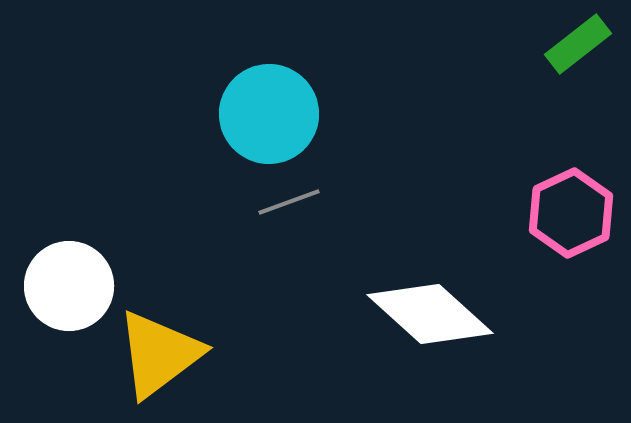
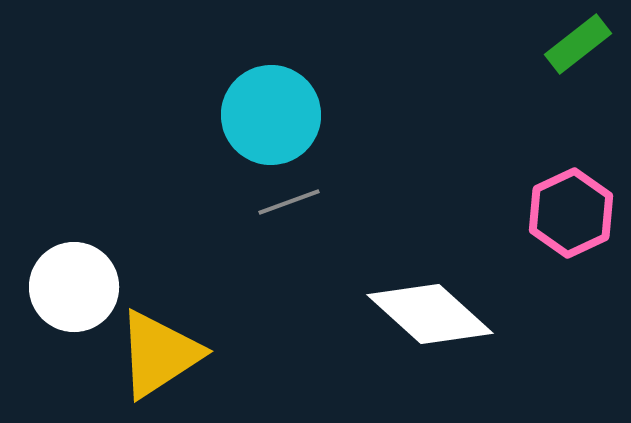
cyan circle: moved 2 px right, 1 px down
white circle: moved 5 px right, 1 px down
yellow triangle: rotated 4 degrees clockwise
